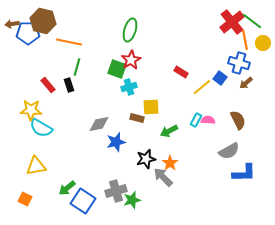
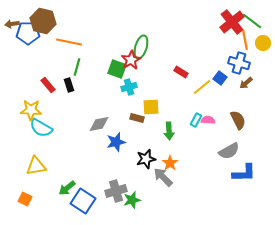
green ellipse at (130, 30): moved 11 px right, 17 px down
green arrow at (169, 131): rotated 66 degrees counterclockwise
